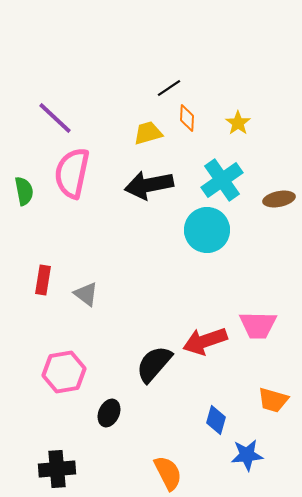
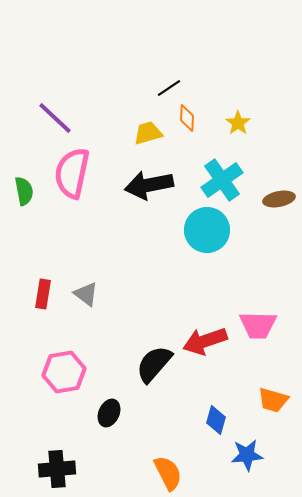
red rectangle: moved 14 px down
